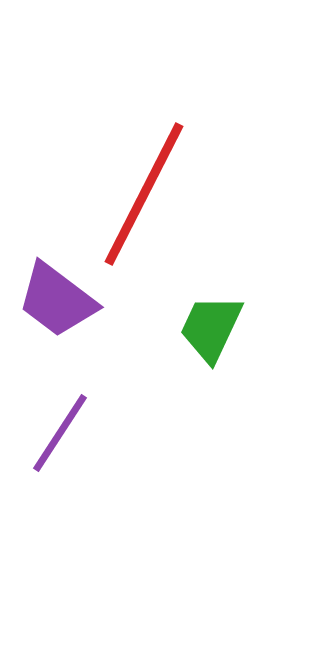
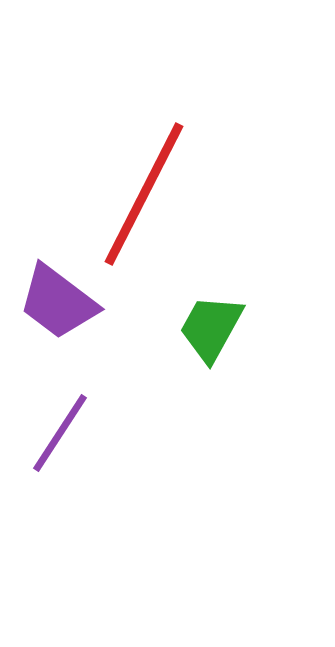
purple trapezoid: moved 1 px right, 2 px down
green trapezoid: rotated 4 degrees clockwise
